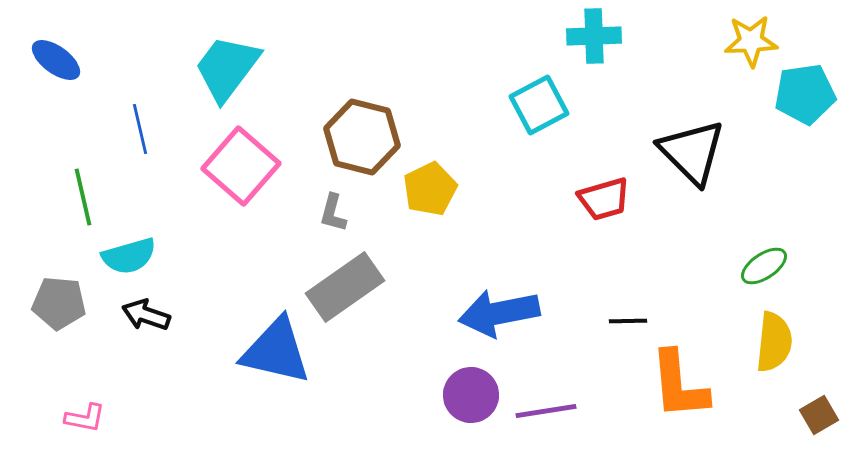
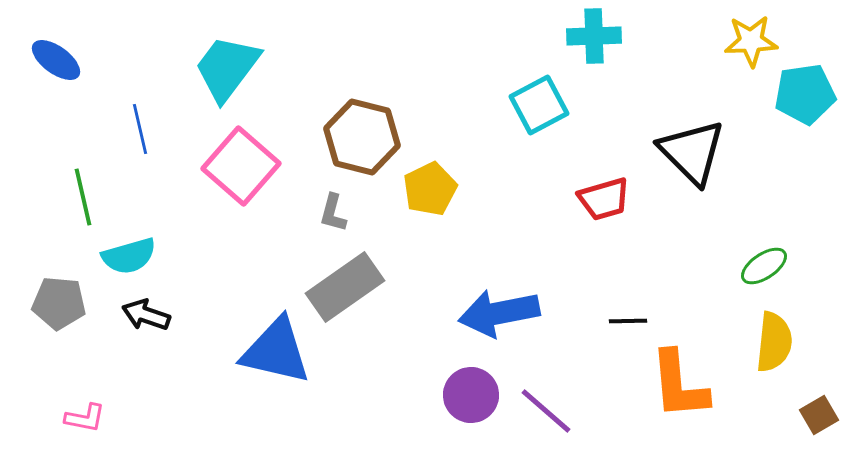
purple line: rotated 50 degrees clockwise
